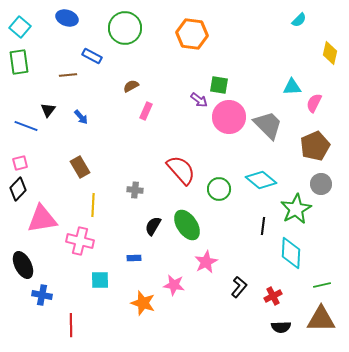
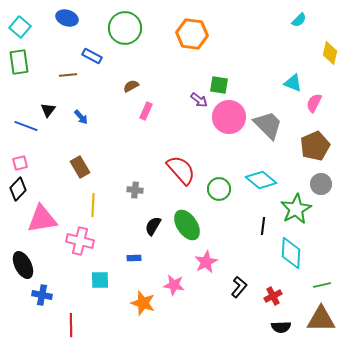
cyan triangle at (292, 87): moved 1 px right, 4 px up; rotated 24 degrees clockwise
